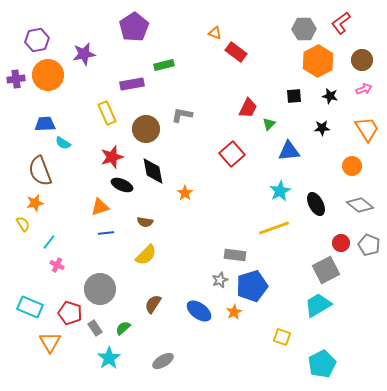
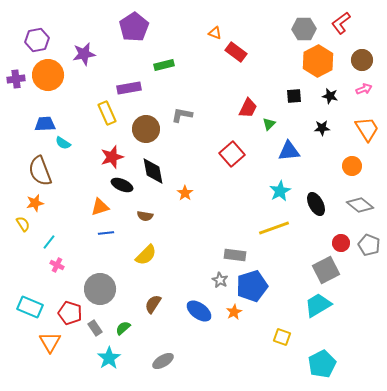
purple rectangle at (132, 84): moved 3 px left, 4 px down
brown semicircle at (145, 222): moved 6 px up
gray star at (220, 280): rotated 21 degrees counterclockwise
